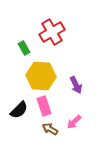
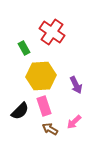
red cross: rotated 25 degrees counterclockwise
yellow hexagon: rotated 8 degrees counterclockwise
black semicircle: moved 1 px right, 1 px down
